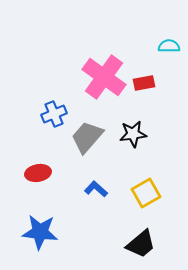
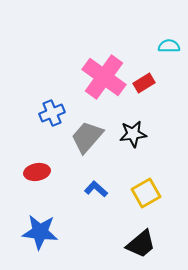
red rectangle: rotated 20 degrees counterclockwise
blue cross: moved 2 px left, 1 px up
red ellipse: moved 1 px left, 1 px up
